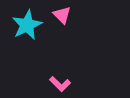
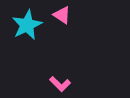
pink triangle: rotated 12 degrees counterclockwise
